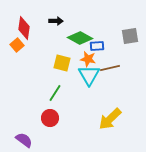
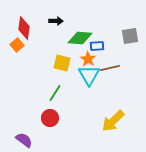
green diamond: rotated 25 degrees counterclockwise
orange star: rotated 21 degrees clockwise
yellow arrow: moved 3 px right, 2 px down
